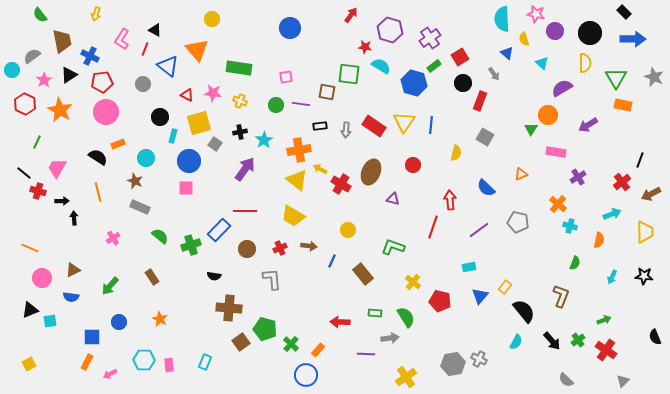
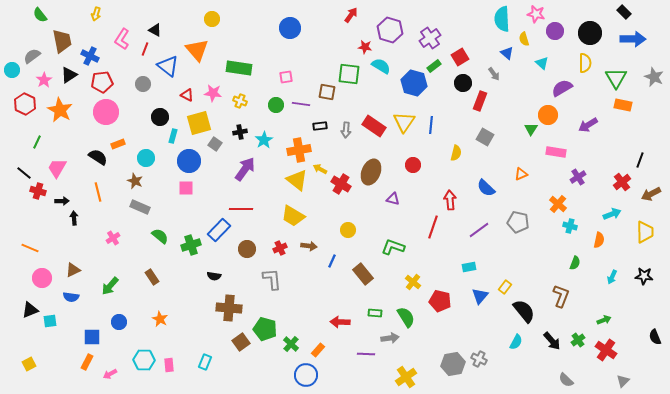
red line at (245, 211): moved 4 px left, 2 px up
